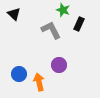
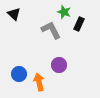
green star: moved 1 px right, 2 px down
